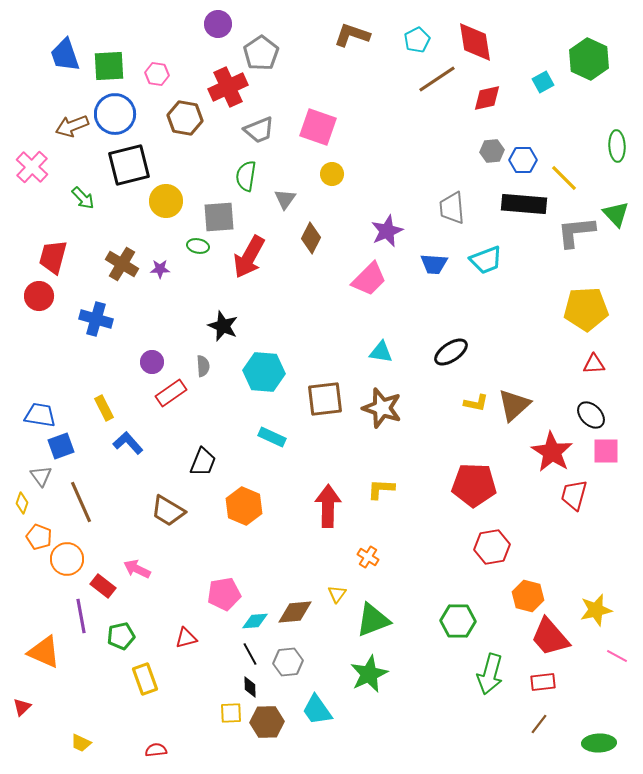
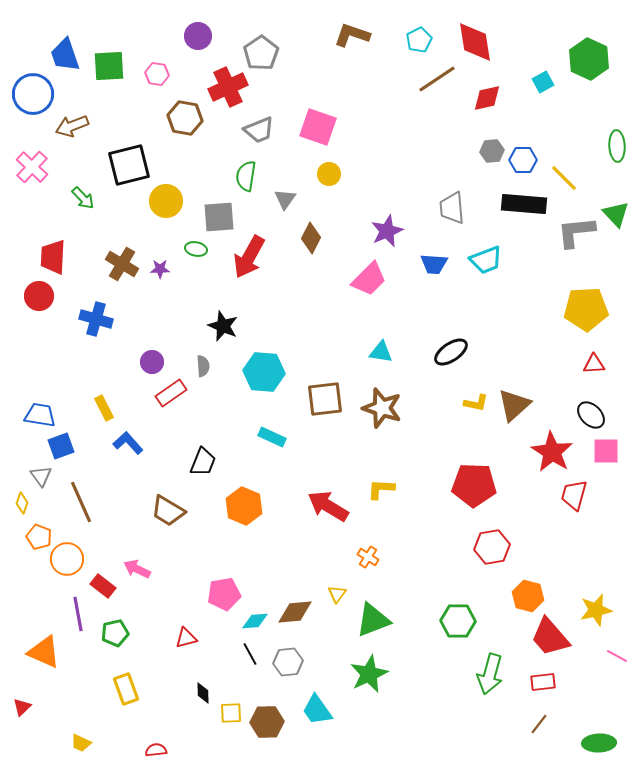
purple circle at (218, 24): moved 20 px left, 12 px down
cyan pentagon at (417, 40): moved 2 px right
blue circle at (115, 114): moved 82 px left, 20 px up
yellow circle at (332, 174): moved 3 px left
green ellipse at (198, 246): moved 2 px left, 3 px down
red trapezoid at (53, 257): rotated 12 degrees counterclockwise
red arrow at (328, 506): rotated 60 degrees counterclockwise
purple line at (81, 616): moved 3 px left, 2 px up
green pentagon at (121, 636): moved 6 px left, 3 px up
yellow rectangle at (145, 679): moved 19 px left, 10 px down
black diamond at (250, 687): moved 47 px left, 6 px down
